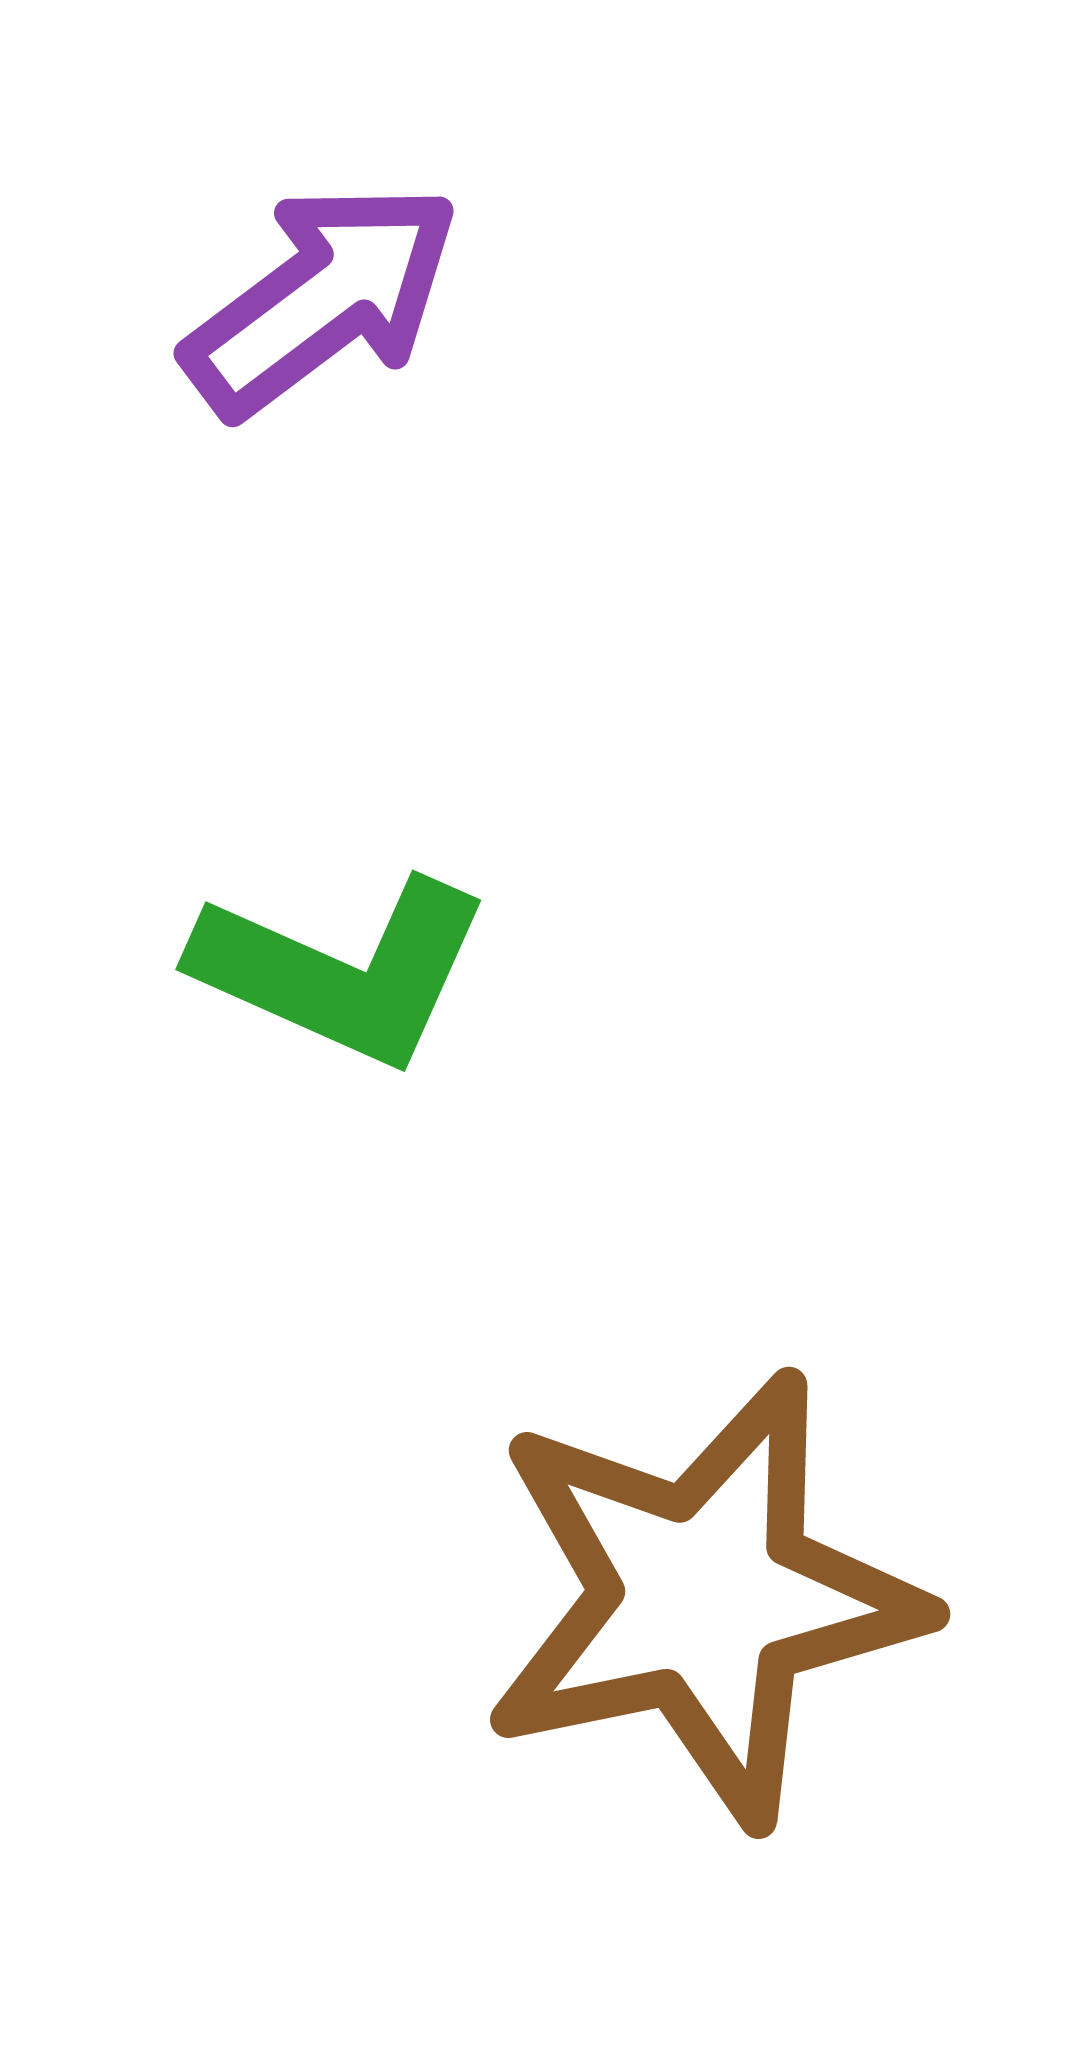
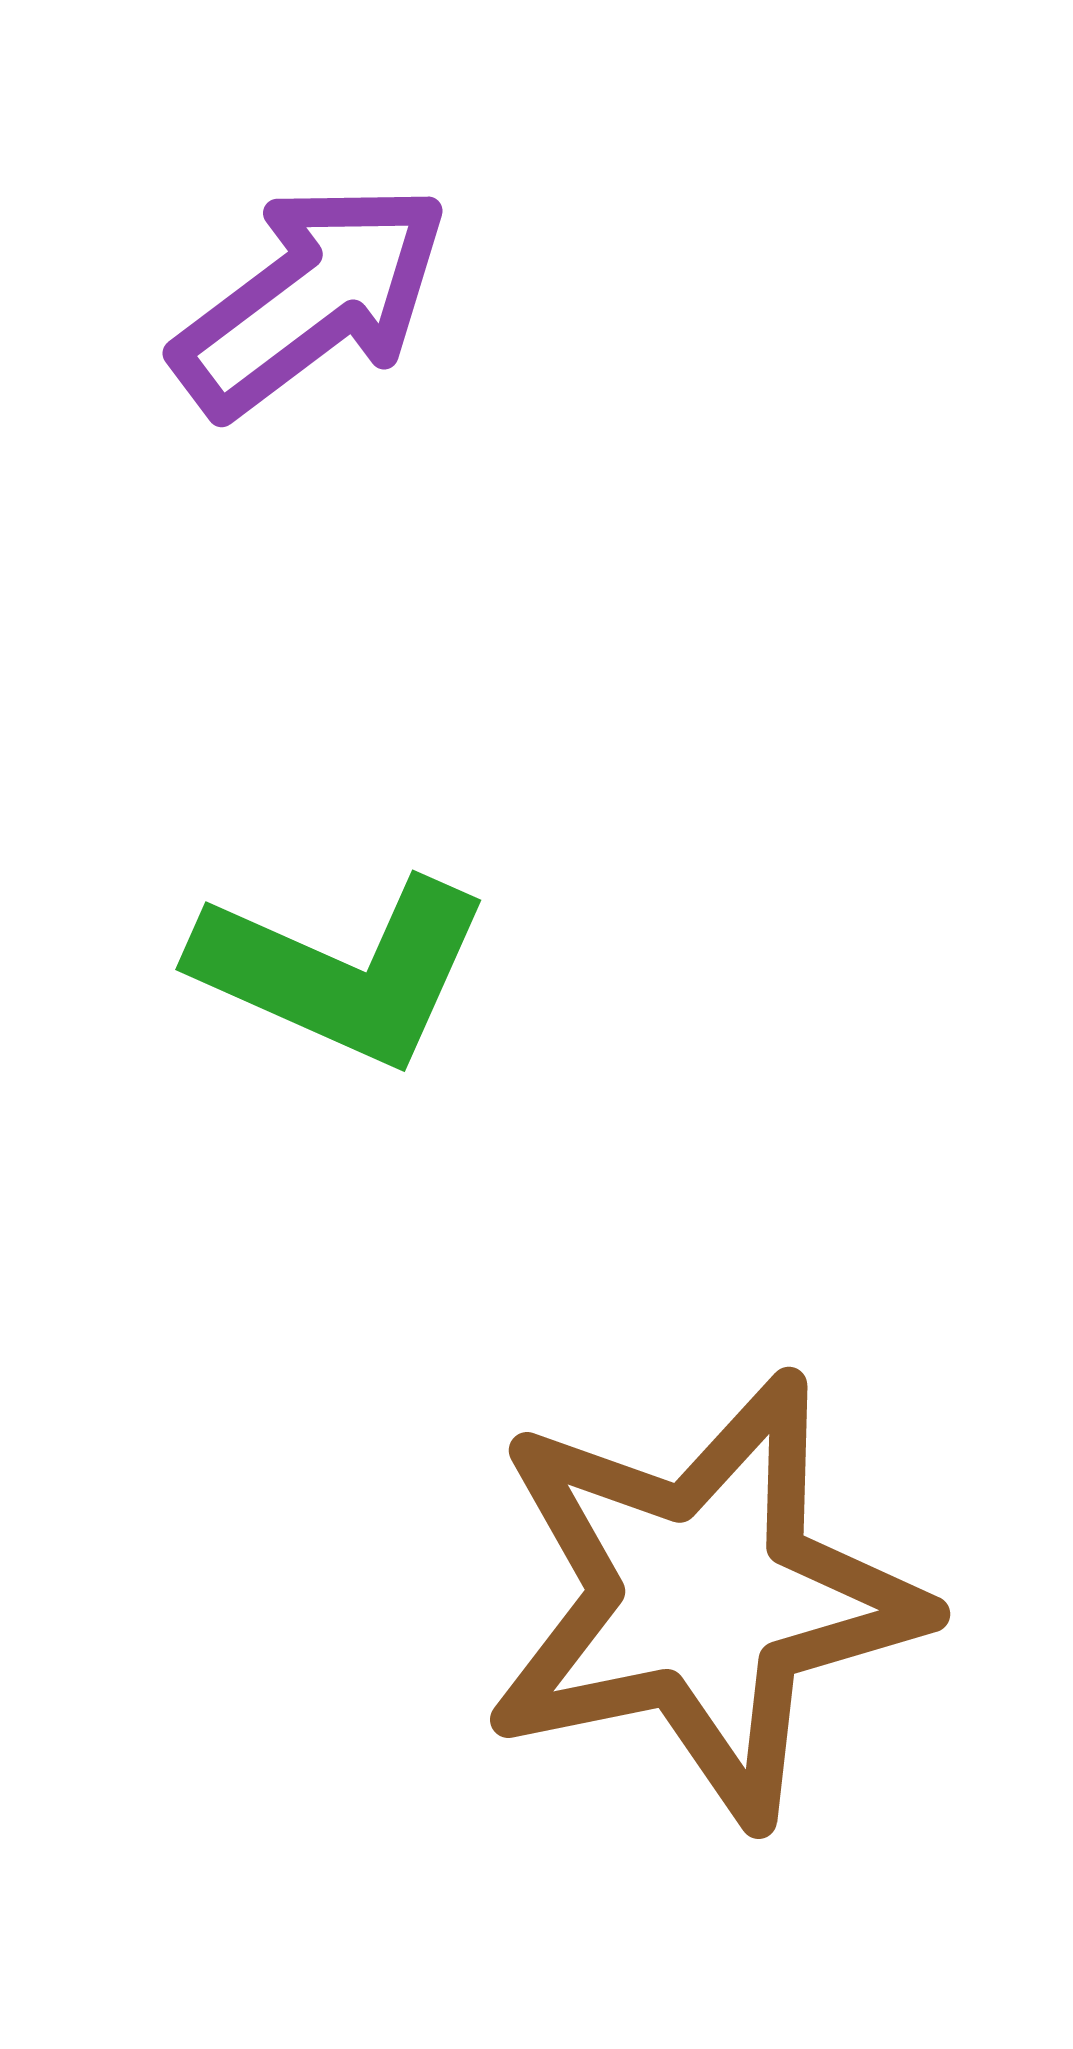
purple arrow: moved 11 px left
